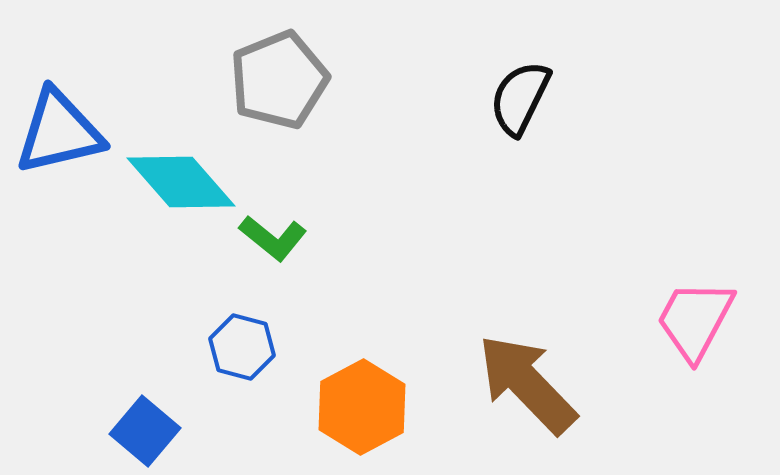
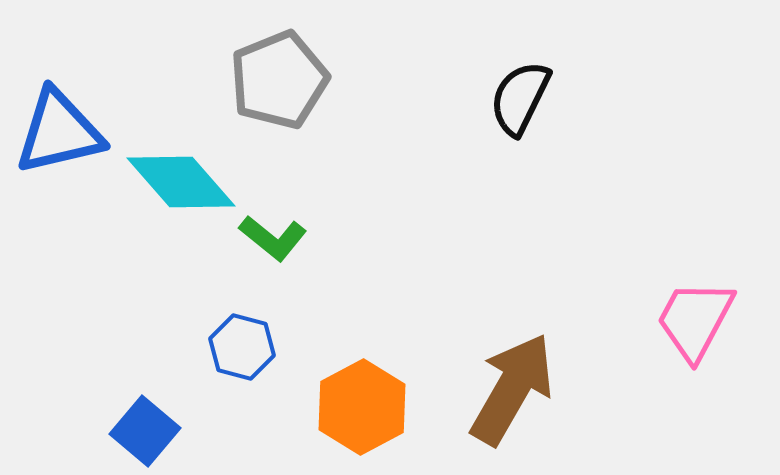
brown arrow: moved 15 px left, 5 px down; rotated 74 degrees clockwise
